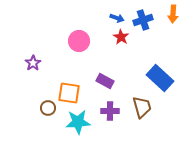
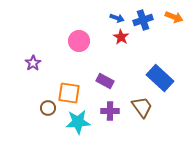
orange arrow: moved 1 px right, 3 px down; rotated 72 degrees counterclockwise
brown trapezoid: rotated 20 degrees counterclockwise
